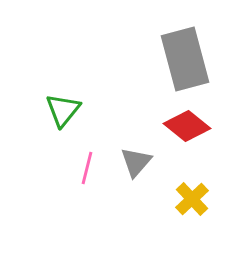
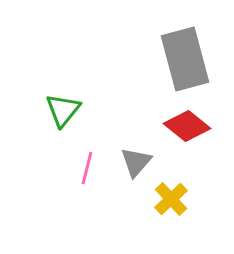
yellow cross: moved 21 px left
